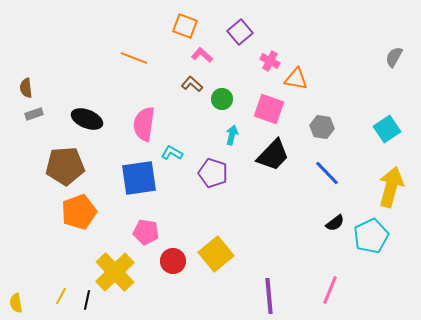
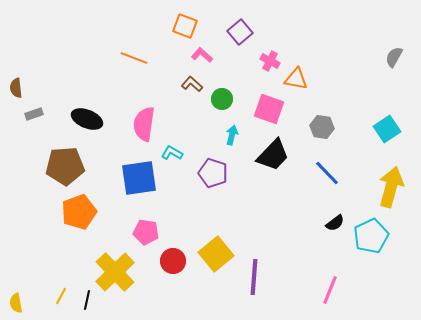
brown semicircle: moved 10 px left
purple line: moved 15 px left, 19 px up; rotated 9 degrees clockwise
